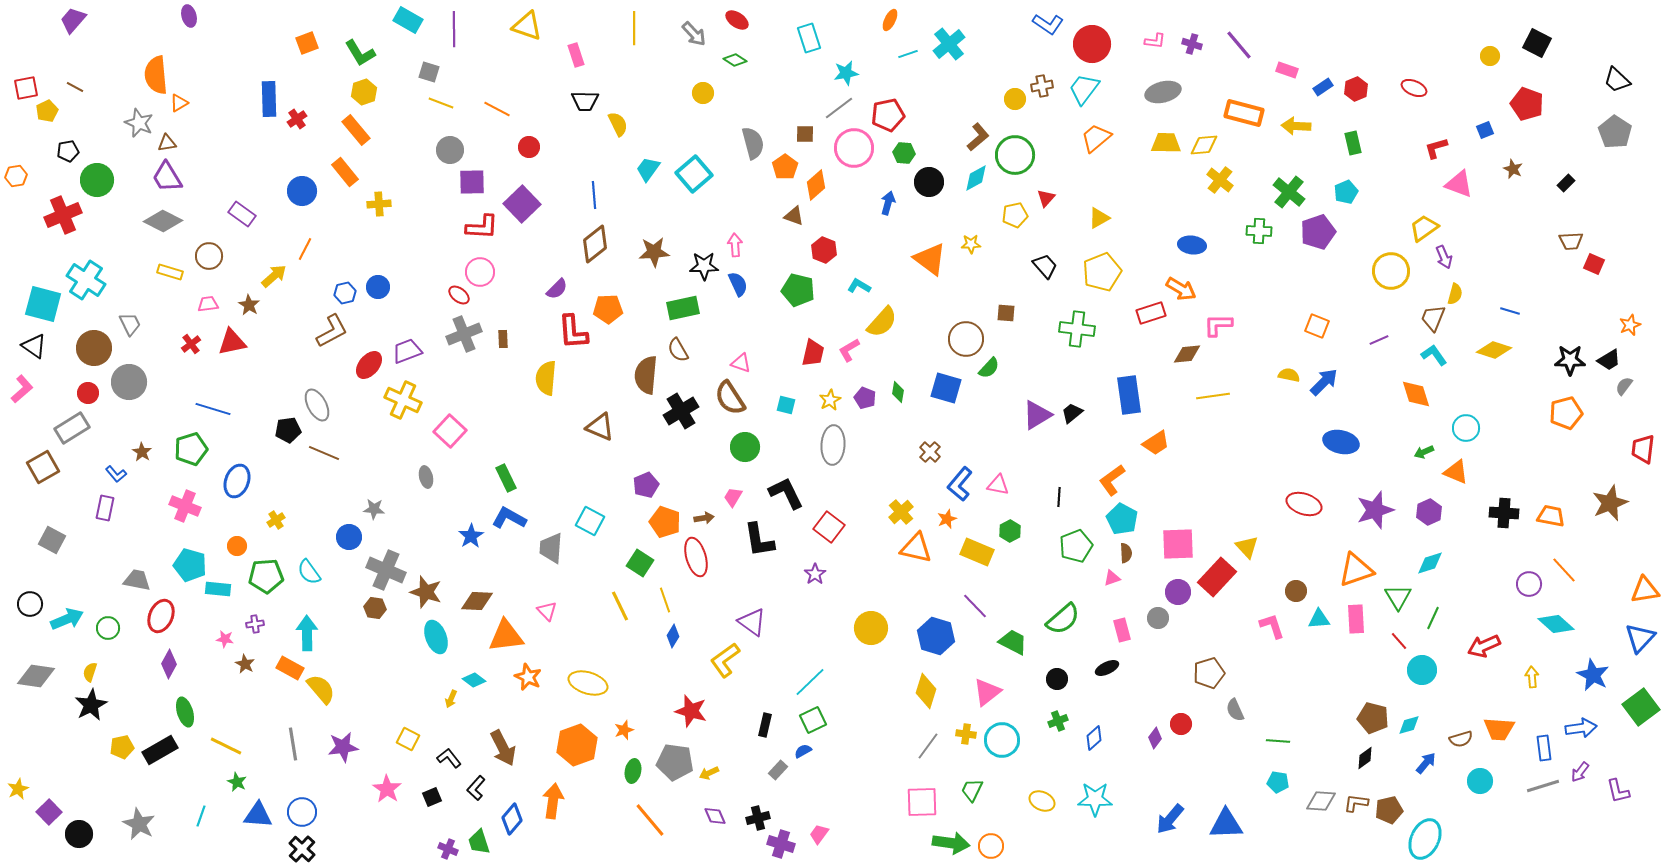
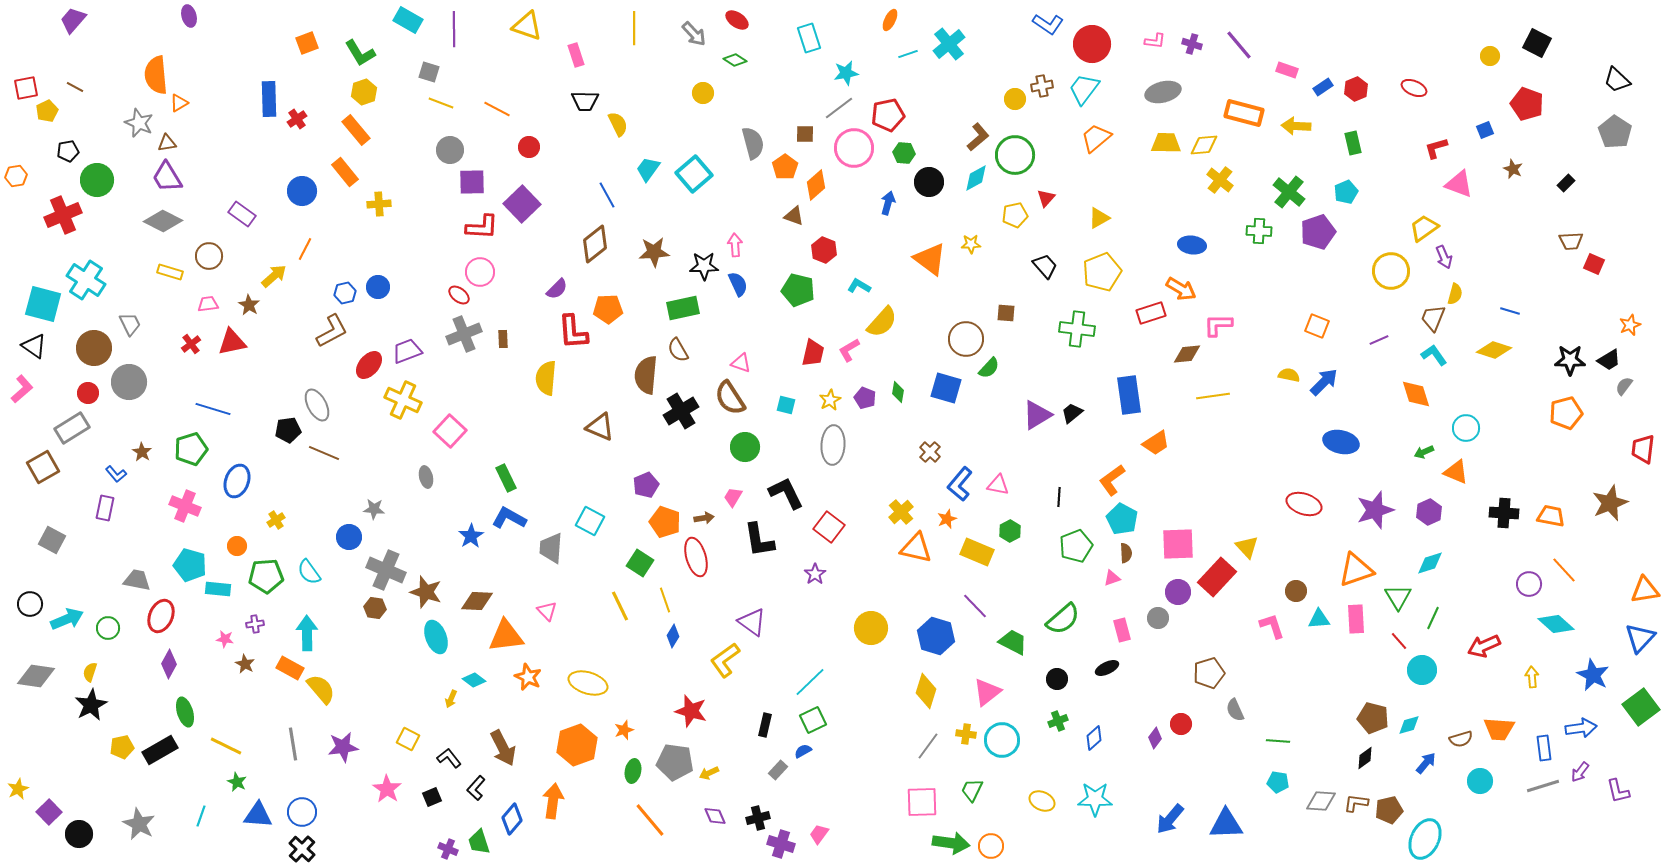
blue line at (594, 195): moved 13 px right; rotated 24 degrees counterclockwise
